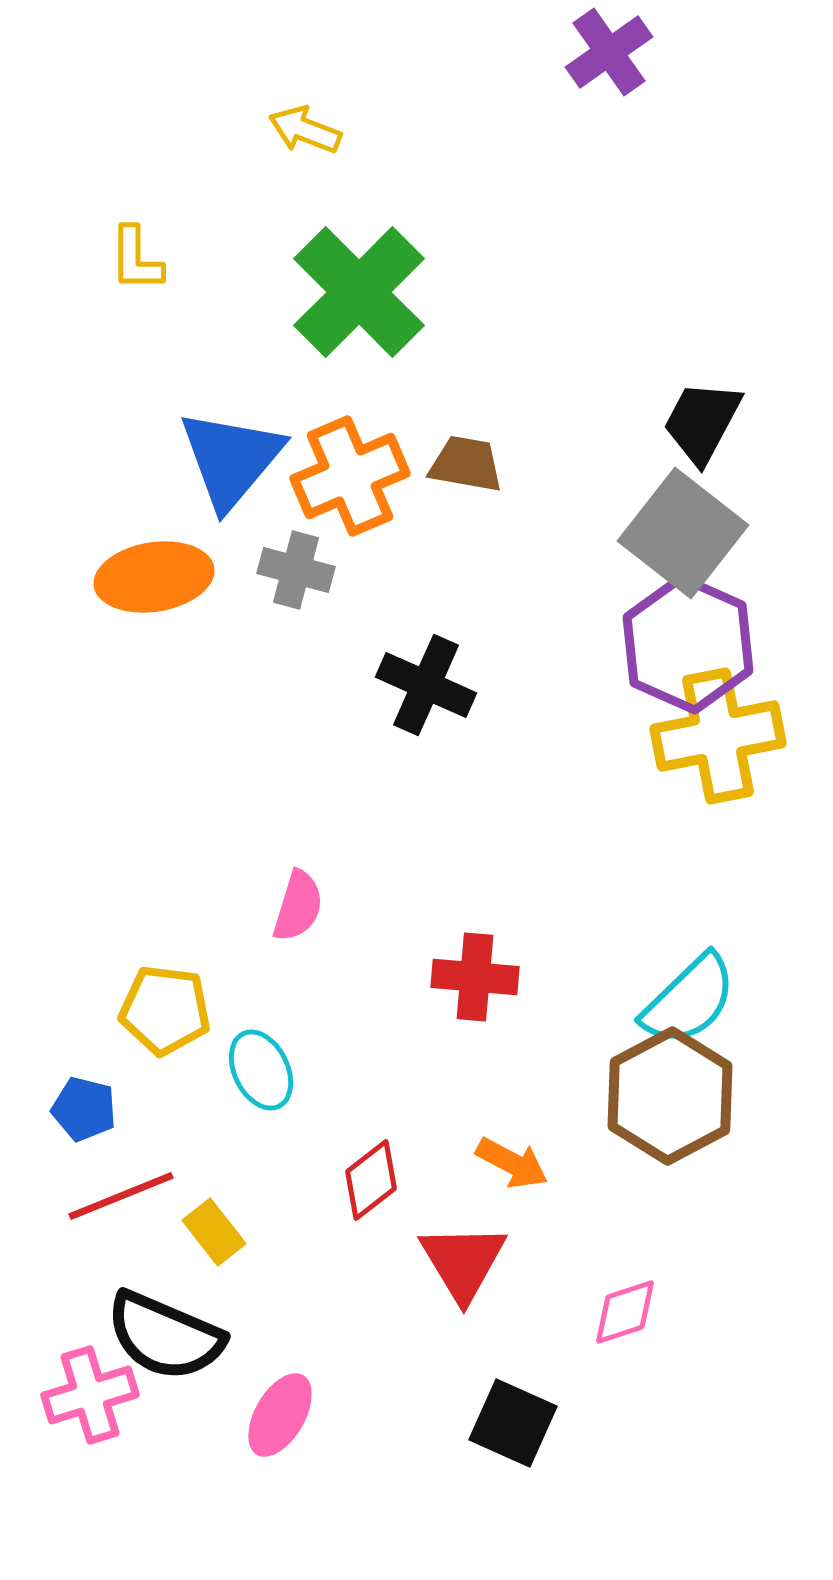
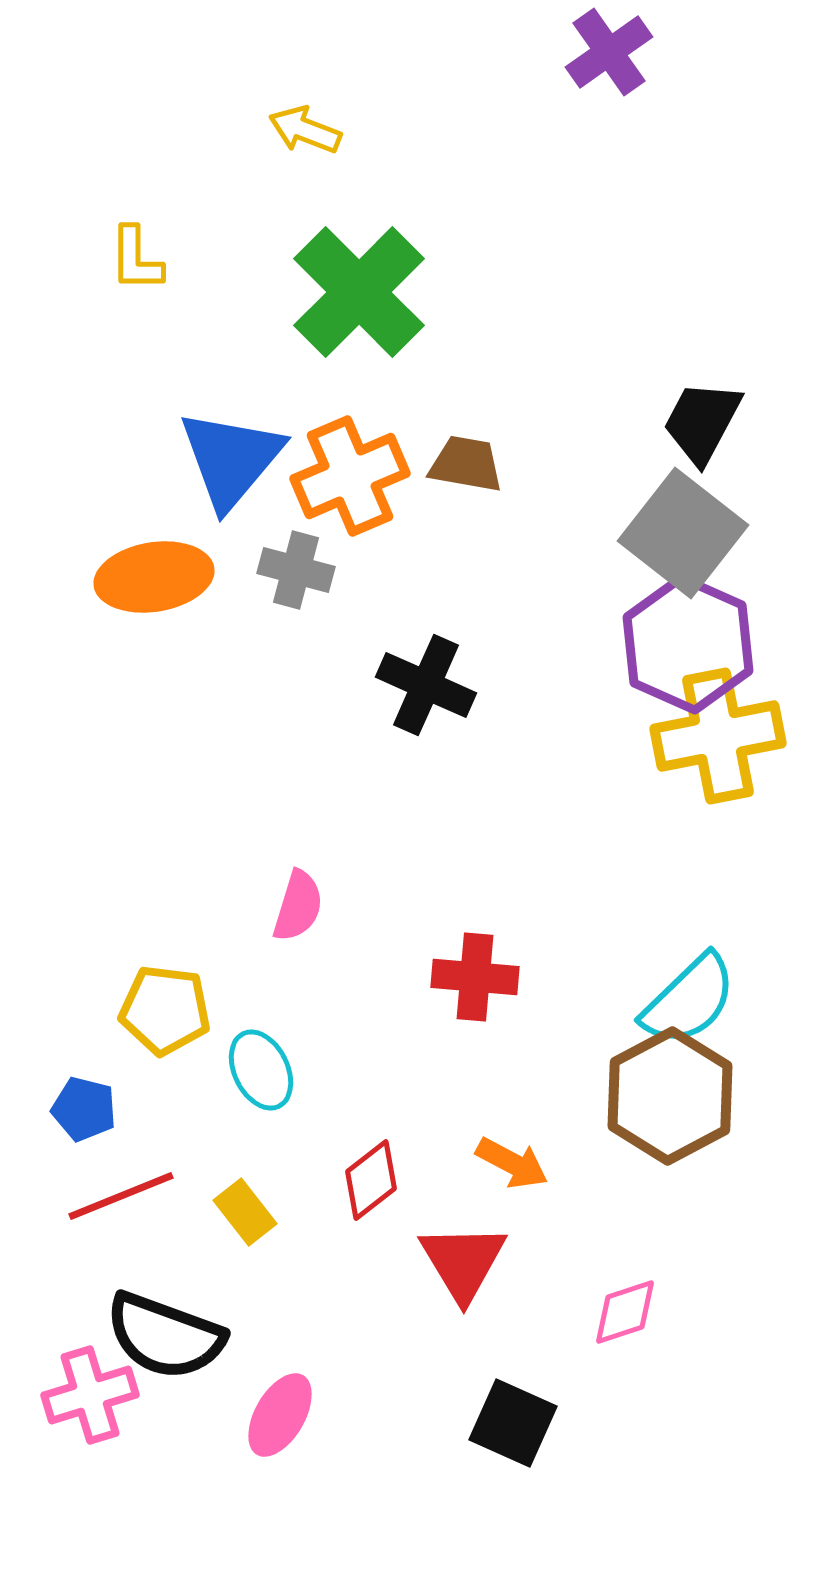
yellow rectangle: moved 31 px right, 20 px up
black semicircle: rotated 3 degrees counterclockwise
